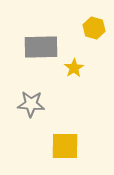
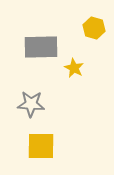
yellow star: rotated 12 degrees counterclockwise
yellow square: moved 24 px left
